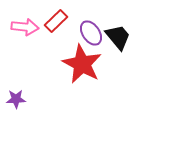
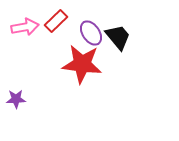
pink arrow: rotated 16 degrees counterclockwise
red star: rotated 21 degrees counterclockwise
